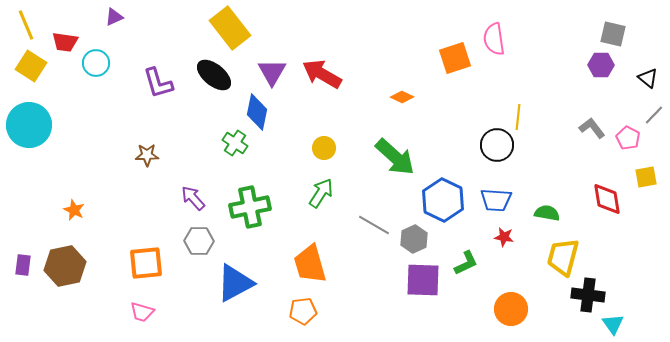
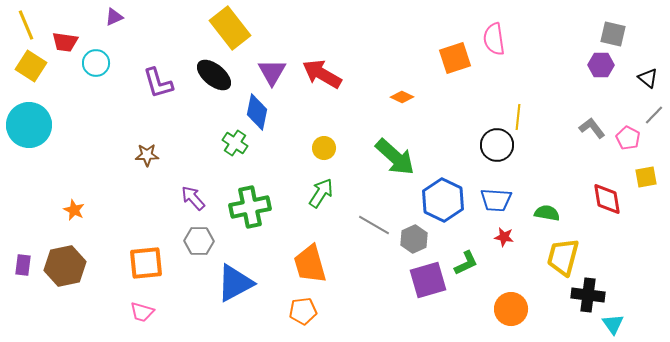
purple square at (423, 280): moved 5 px right; rotated 18 degrees counterclockwise
